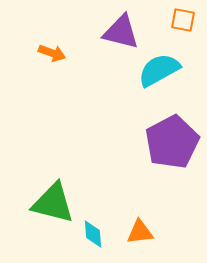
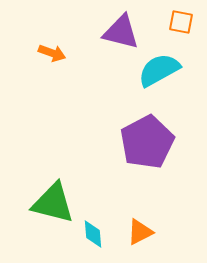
orange square: moved 2 px left, 2 px down
purple pentagon: moved 25 px left
orange triangle: rotated 20 degrees counterclockwise
